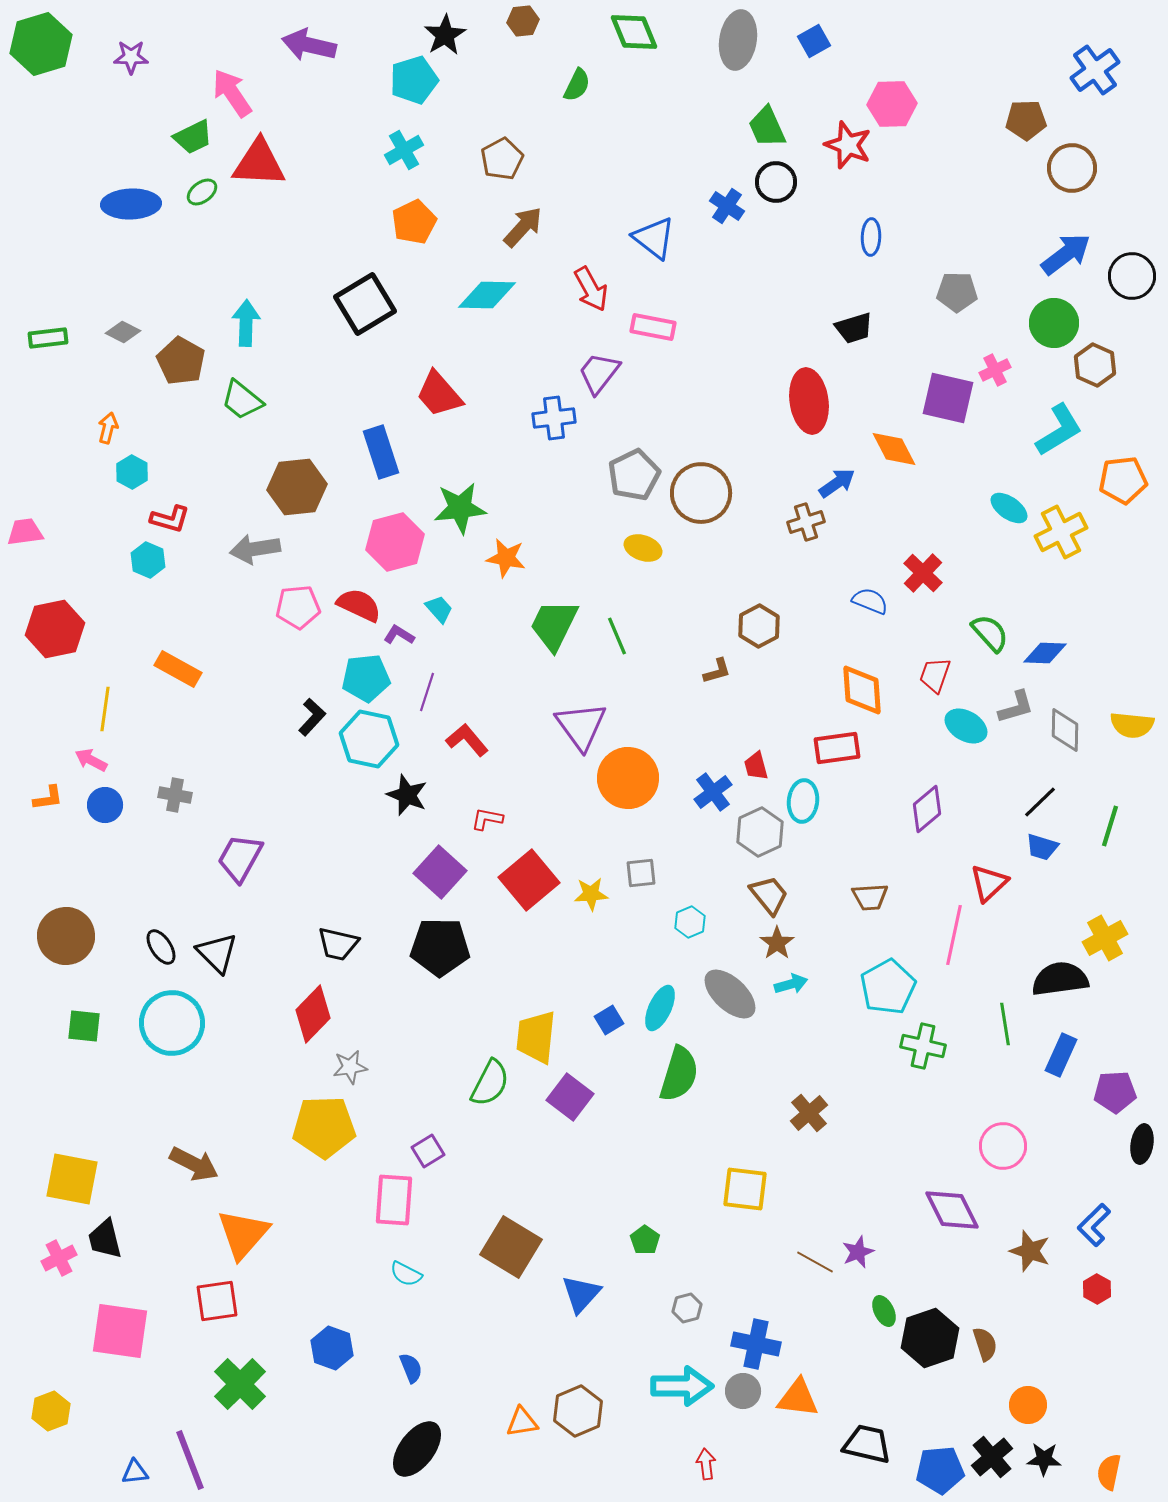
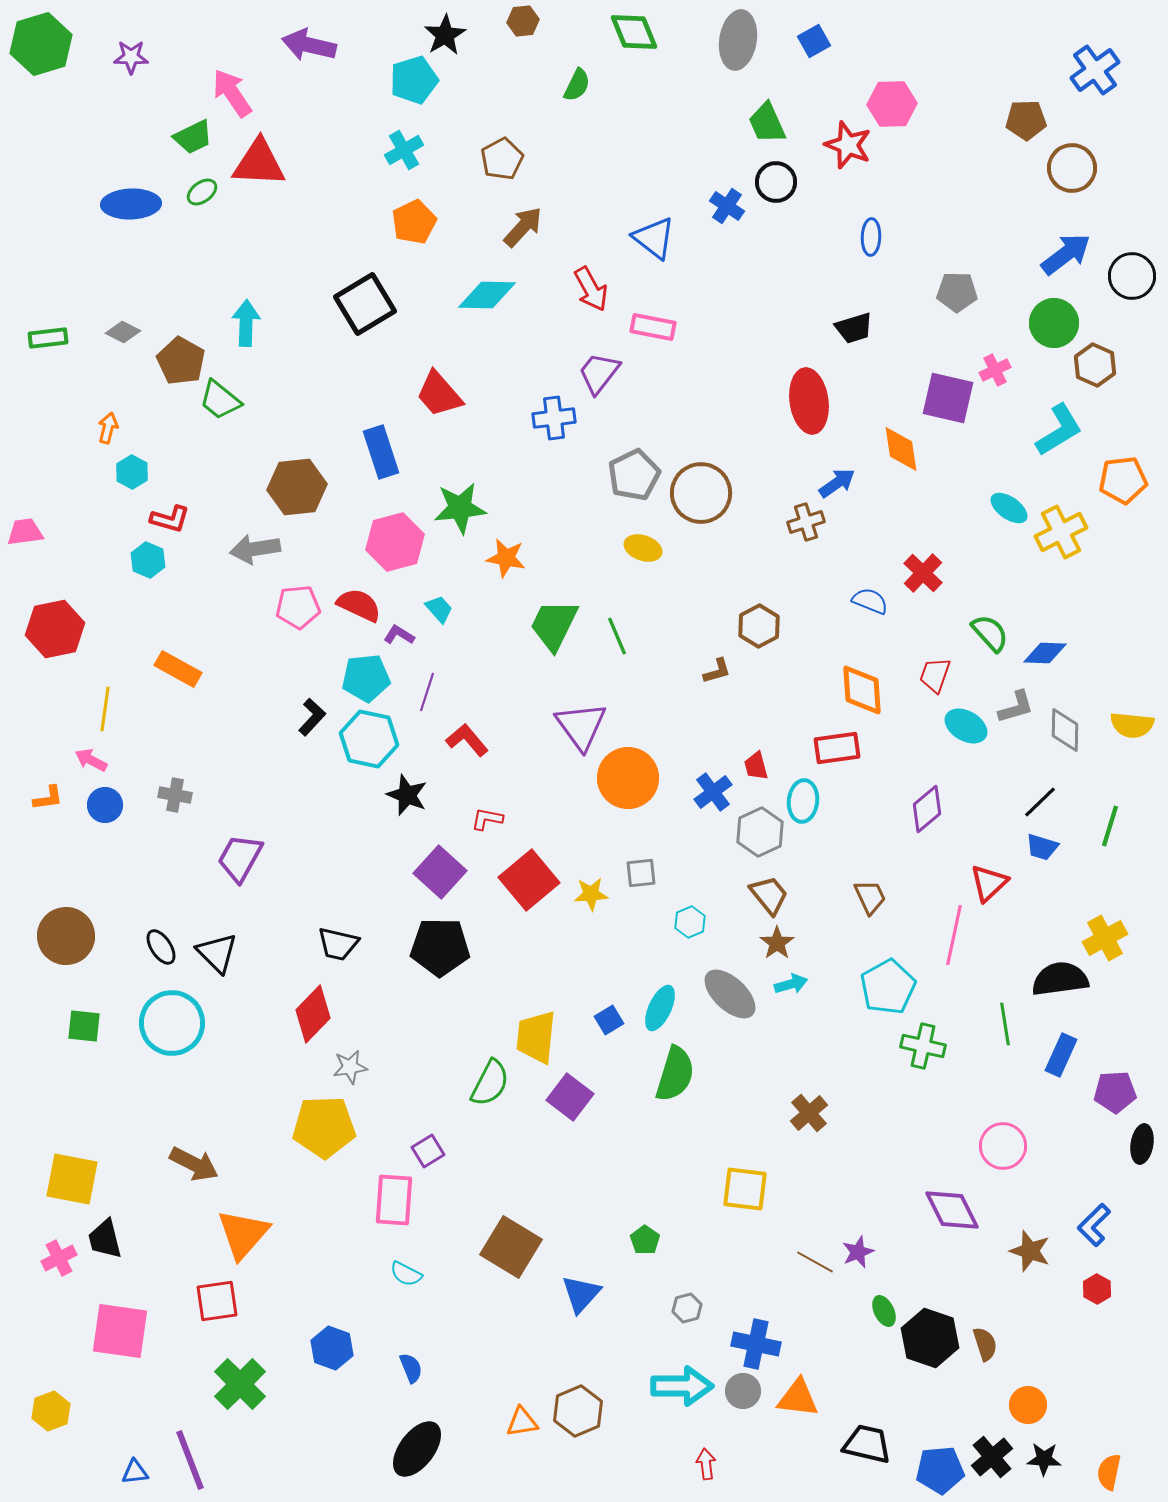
green trapezoid at (767, 127): moved 4 px up
green trapezoid at (242, 400): moved 22 px left
orange diamond at (894, 449): moved 7 px right; rotated 18 degrees clockwise
brown trapezoid at (870, 897): rotated 111 degrees counterclockwise
green semicircle at (679, 1074): moved 4 px left
black hexagon at (930, 1338): rotated 22 degrees counterclockwise
